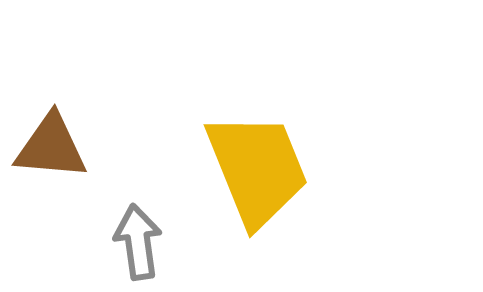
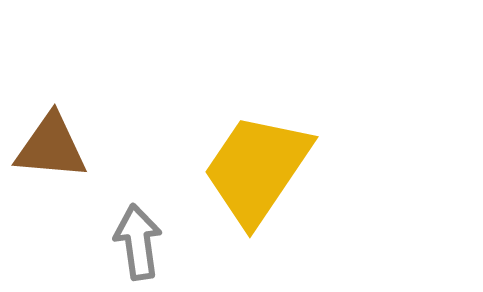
yellow trapezoid: rotated 124 degrees counterclockwise
